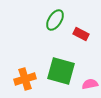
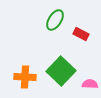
green square: rotated 28 degrees clockwise
orange cross: moved 2 px up; rotated 20 degrees clockwise
pink semicircle: rotated 14 degrees clockwise
